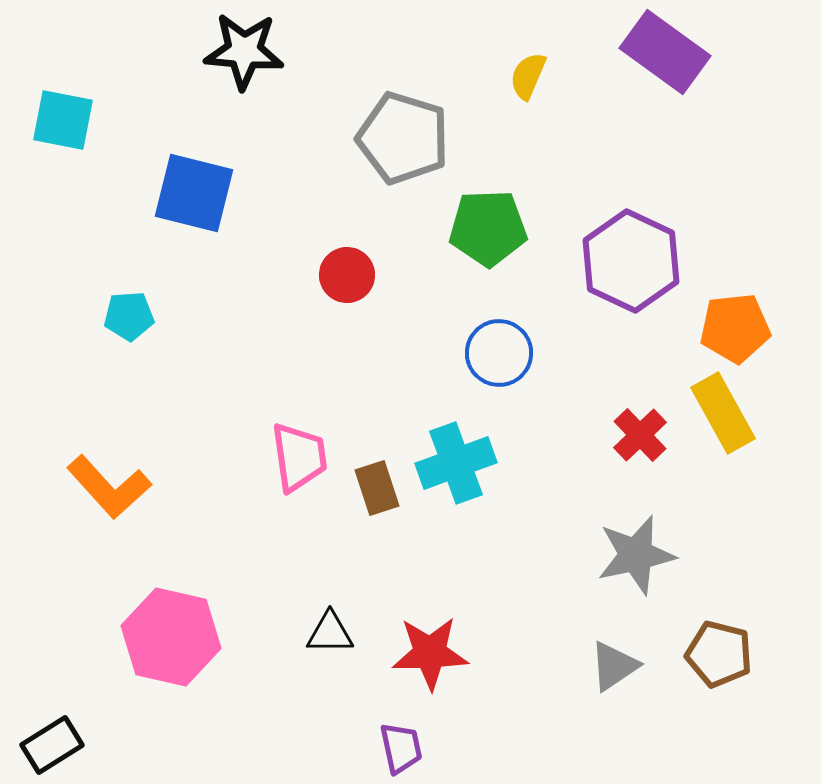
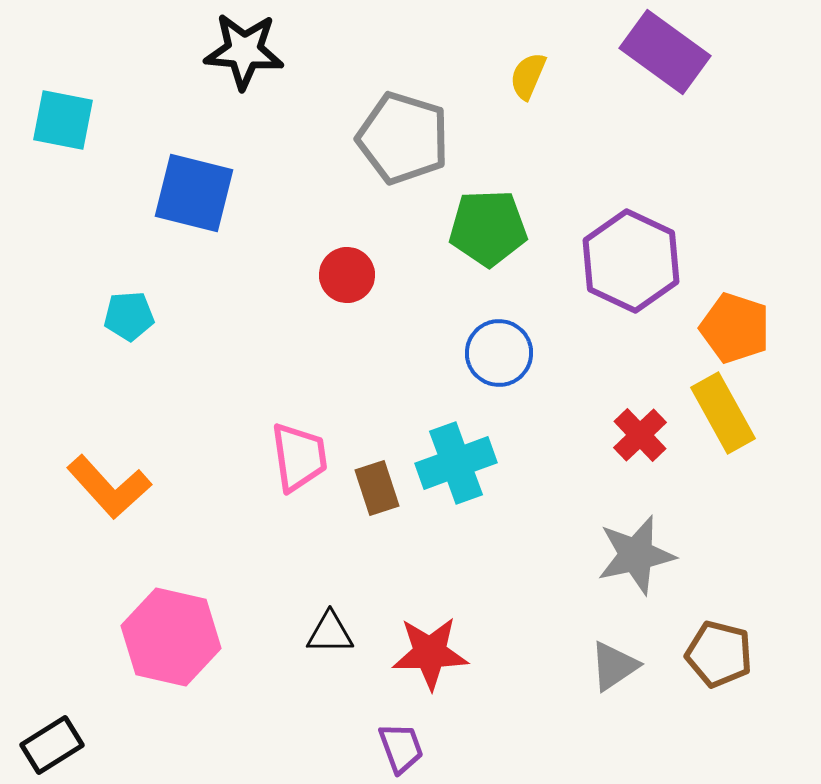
orange pentagon: rotated 24 degrees clockwise
purple trapezoid: rotated 8 degrees counterclockwise
